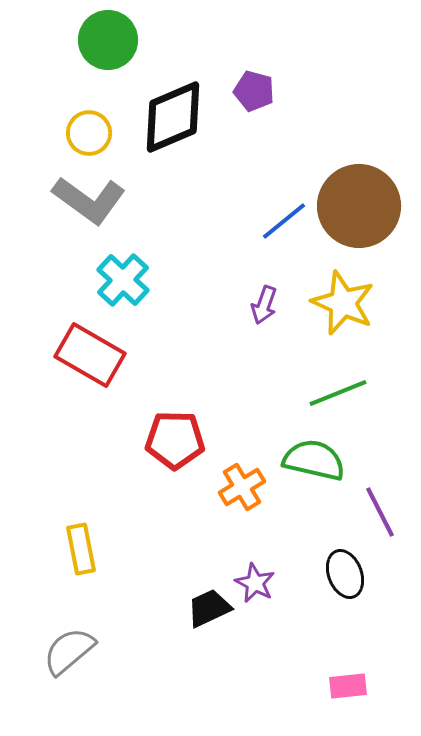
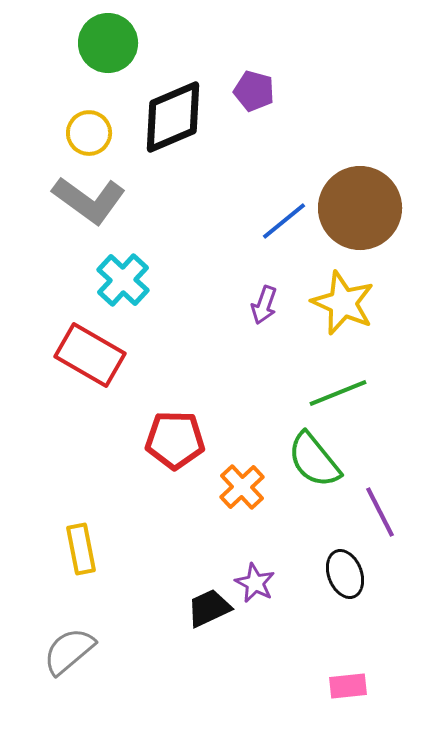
green circle: moved 3 px down
brown circle: moved 1 px right, 2 px down
green semicircle: rotated 142 degrees counterclockwise
orange cross: rotated 12 degrees counterclockwise
